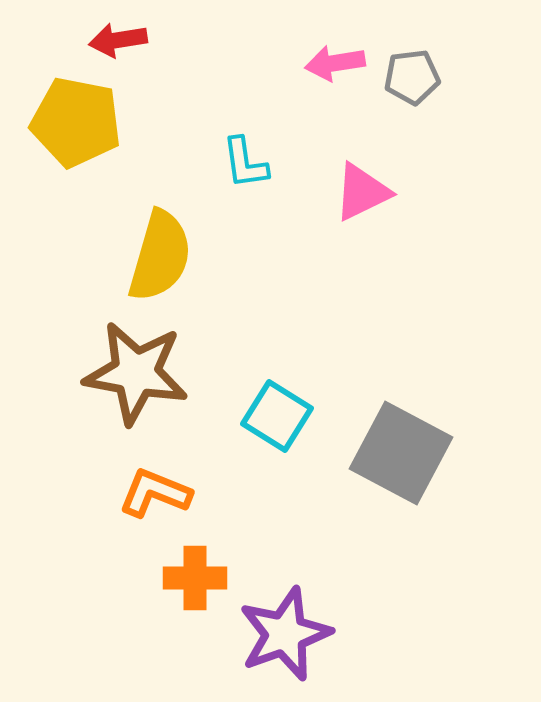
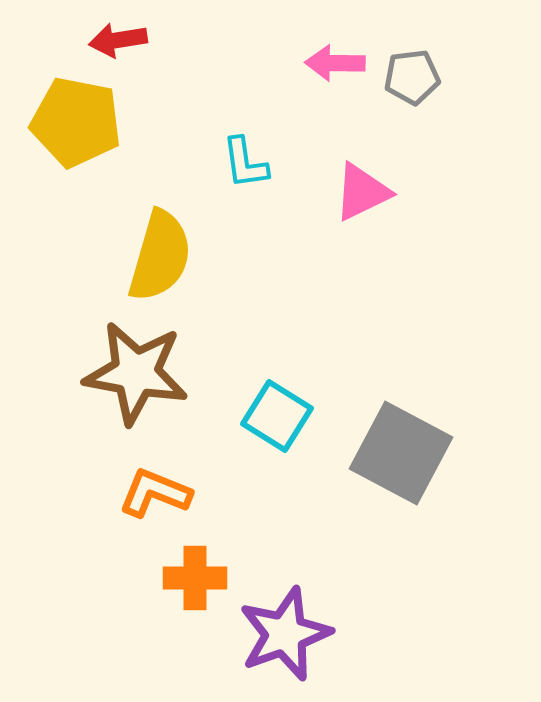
pink arrow: rotated 10 degrees clockwise
